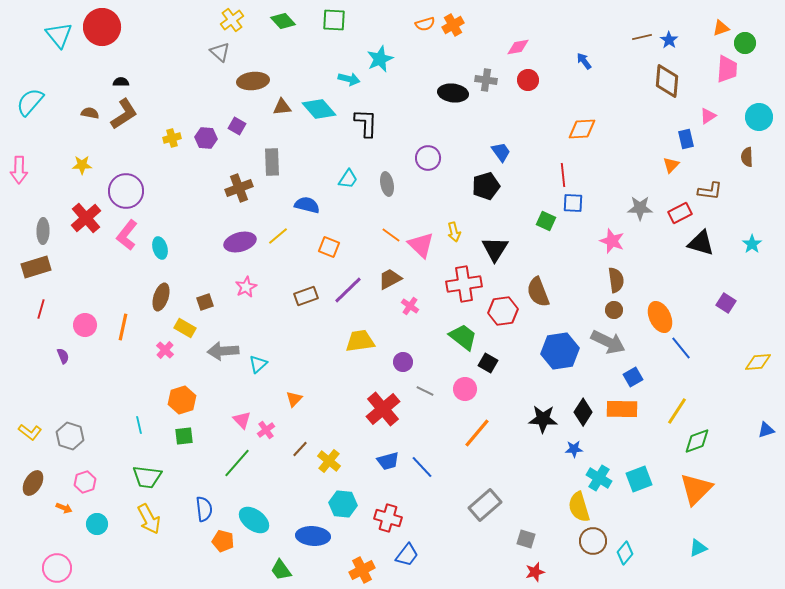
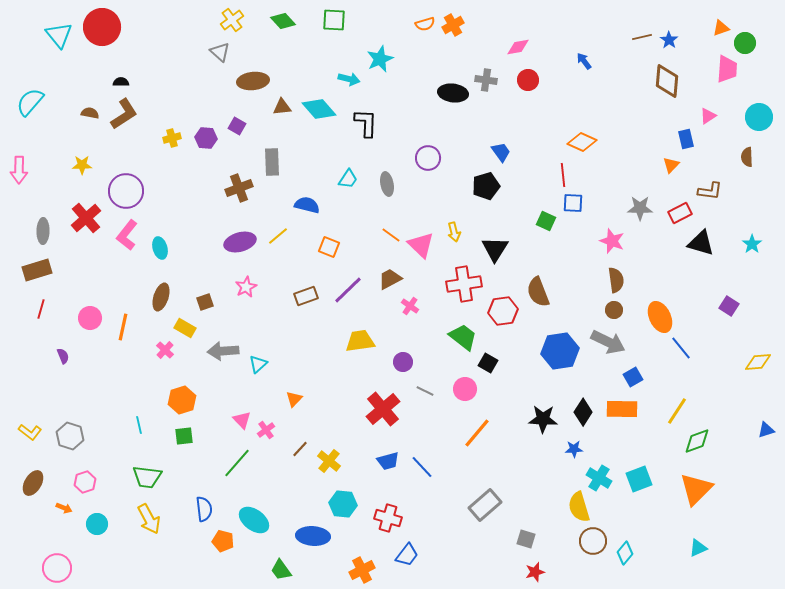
orange diamond at (582, 129): moved 13 px down; rotated 28 degrees clockwise
brown rectangle at (36, 267): moved 1 px right, 3 px down
purple square at (726, 303): moved 3 px right, 3 px down
pink circle at (85, 325): moved 5 px right, 7 px up
